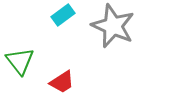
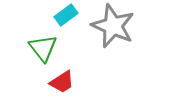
cyan rectangle: moved 3 px right
green triangle: moved 23 px right, 13 px up
